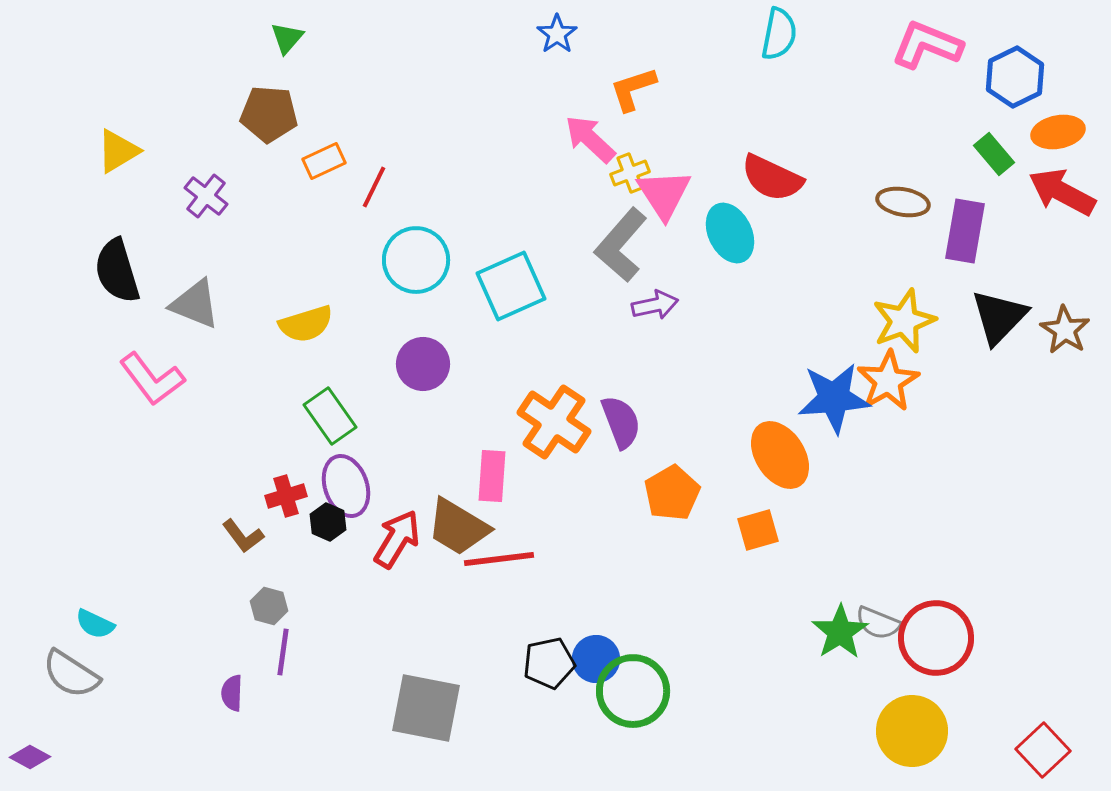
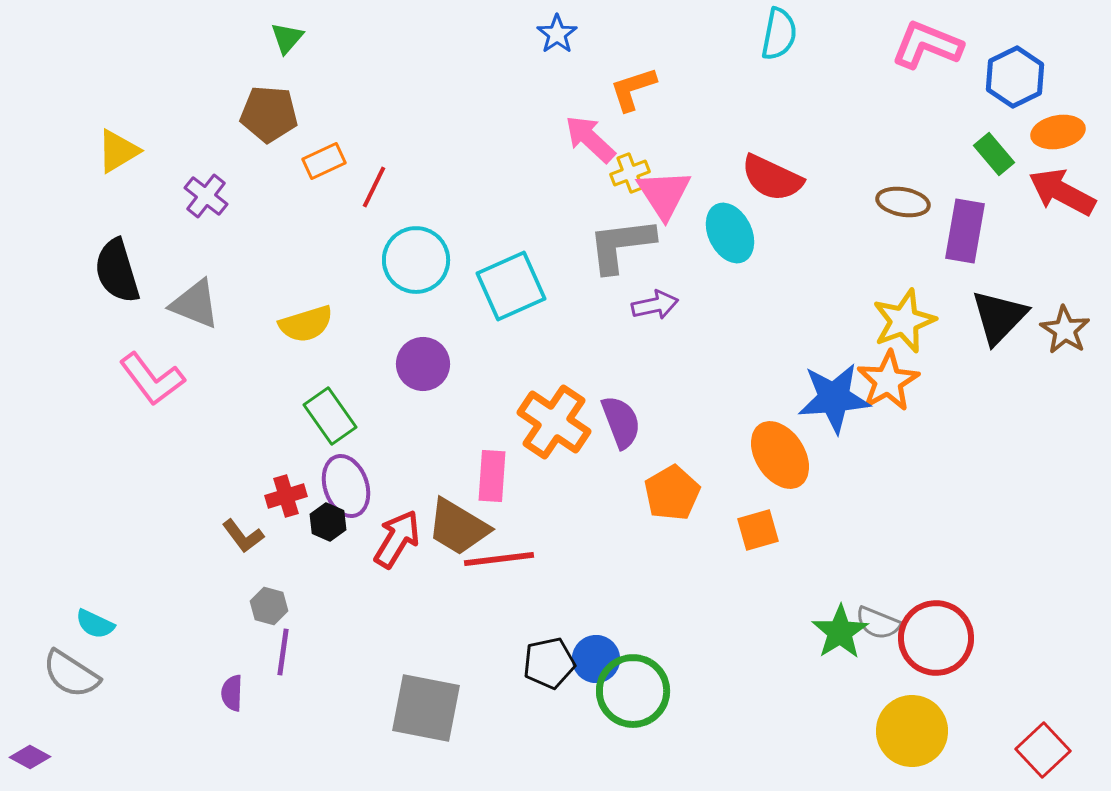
gray L-shape at (621, 245): rotated 42 degrees clockwise
